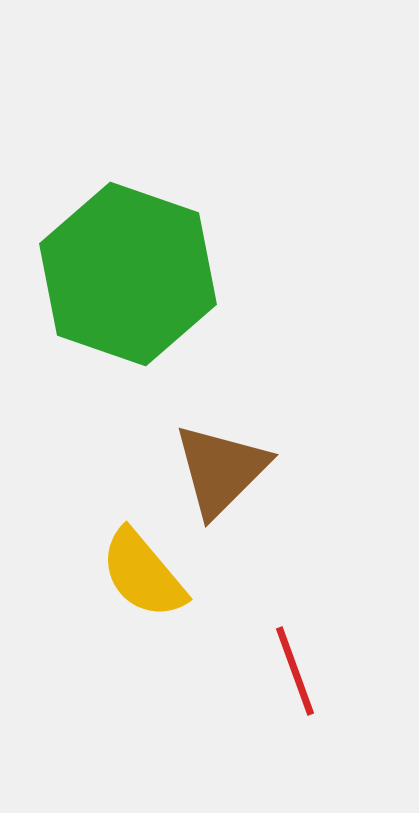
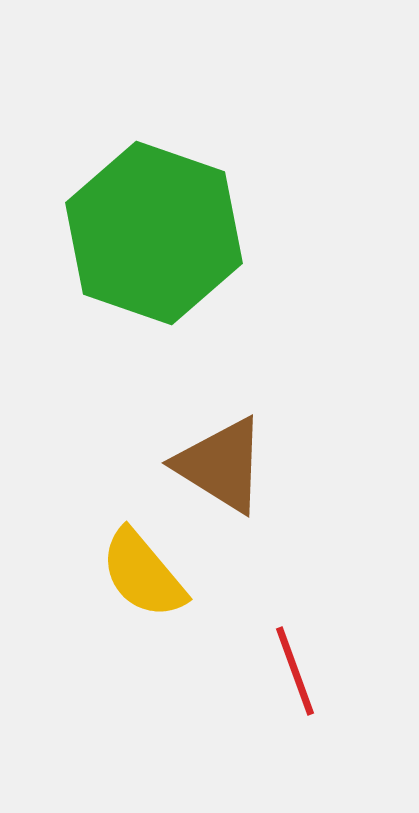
green hexagon: moved 26 px right, 41 px up
brown triangle: moved 5 px up; rotated 43 degrees counterclockwise
